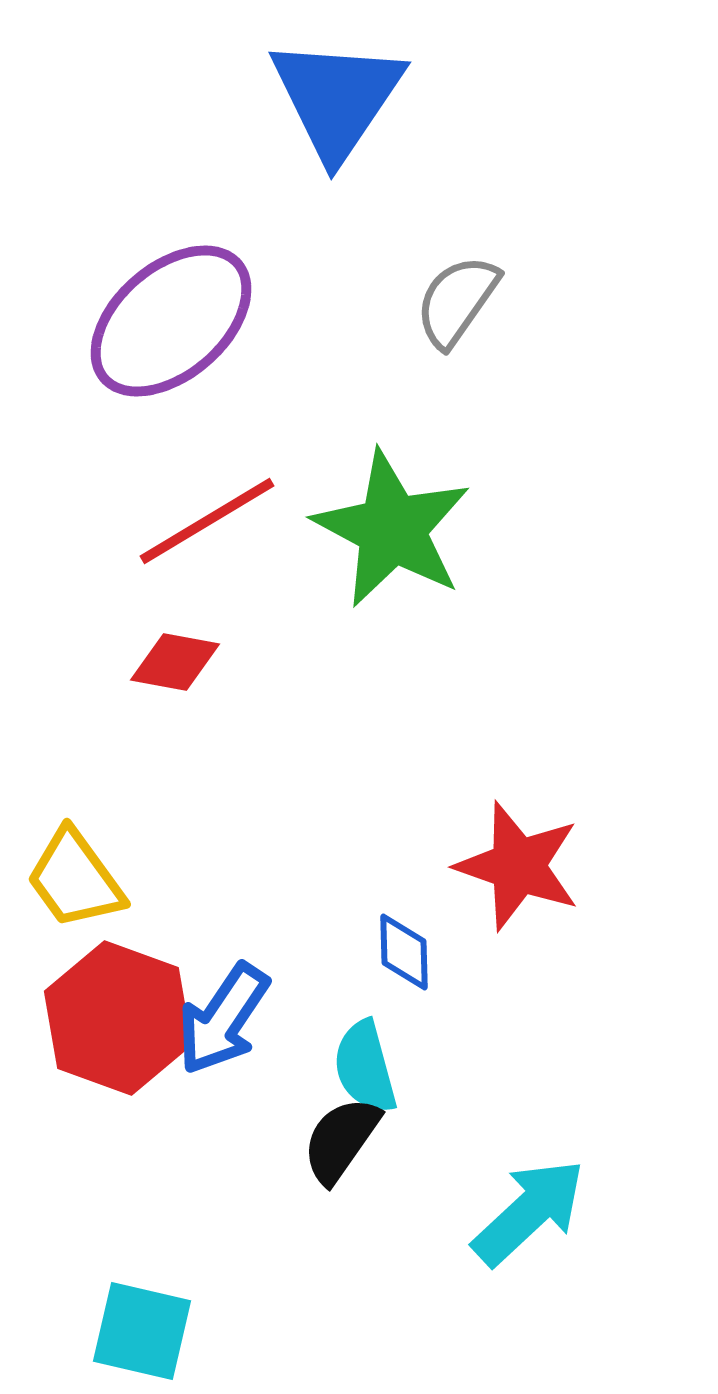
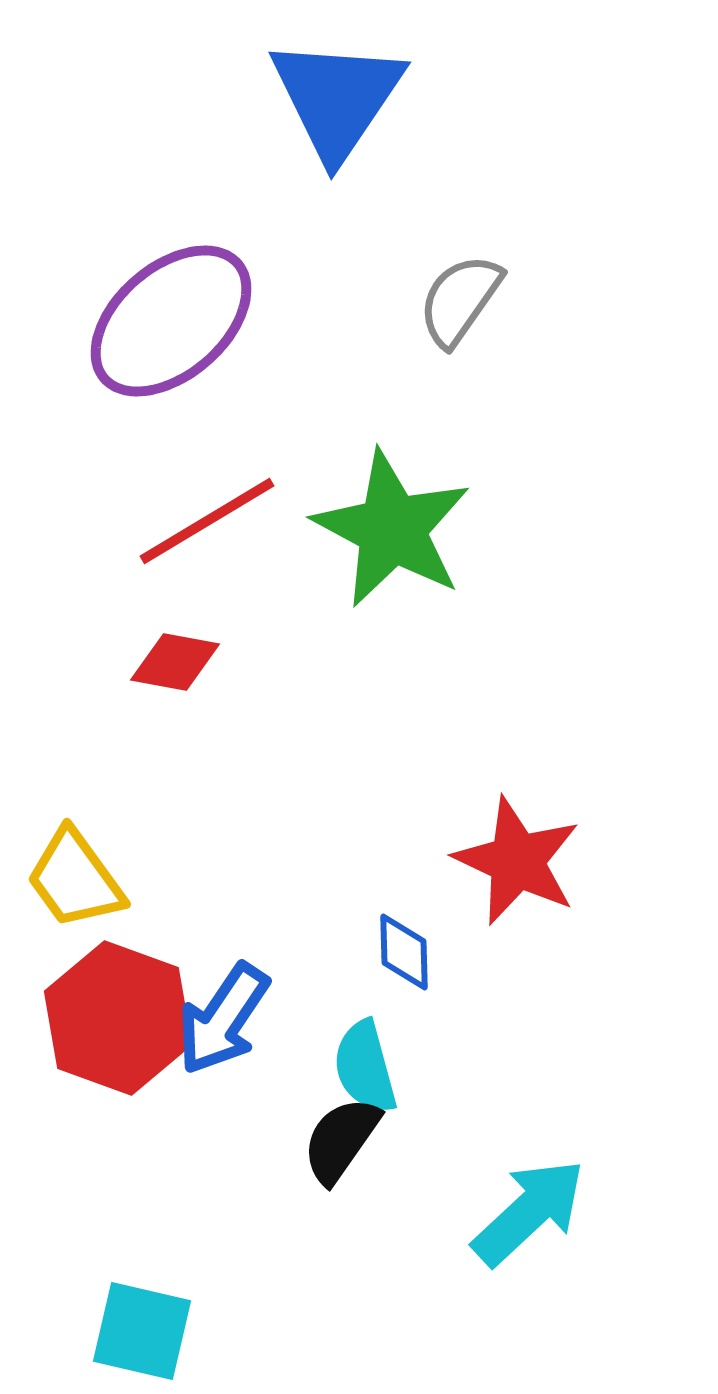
gray semicircle: moved 3 px right, 1 px up
red star: moved 1 px left, 5 px up; rotated 6 degrees clockwise
